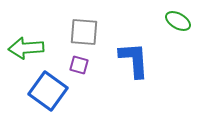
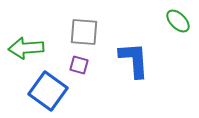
green ellipse: rotated 15 degrees clockwise
